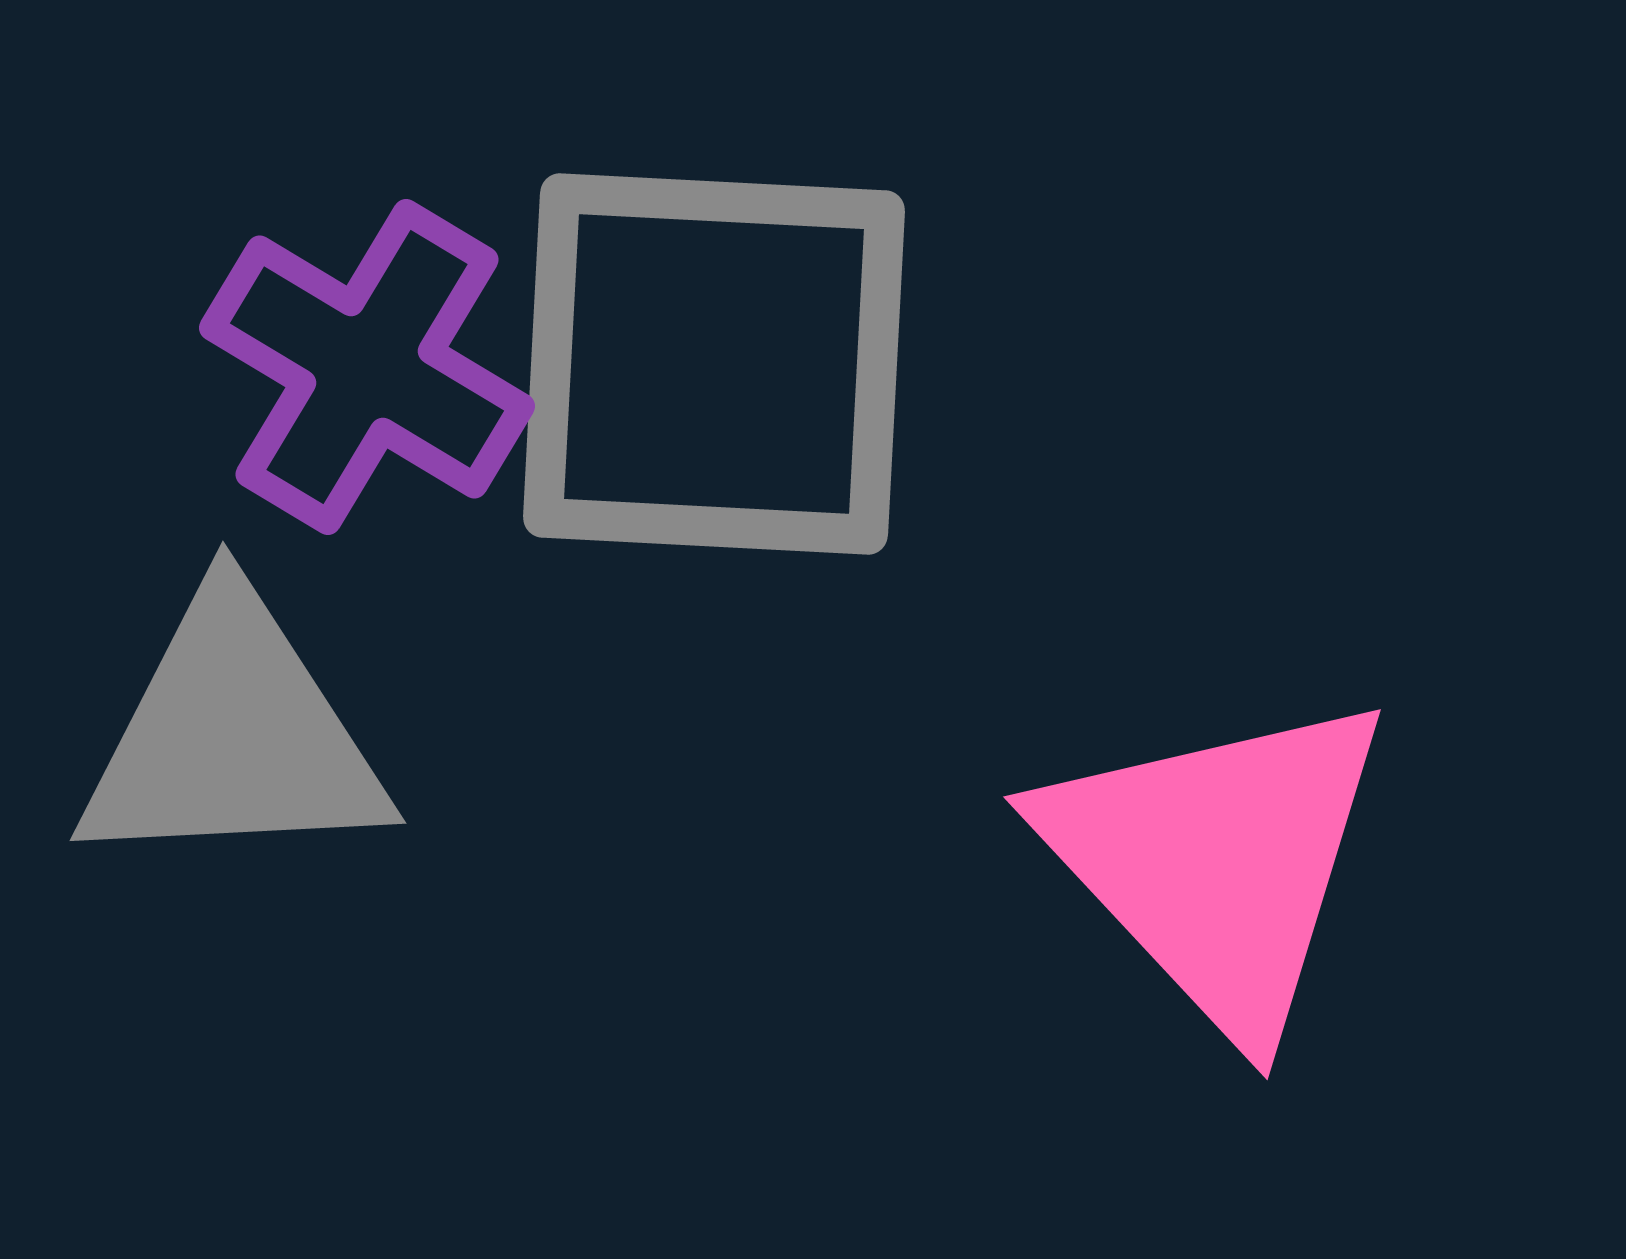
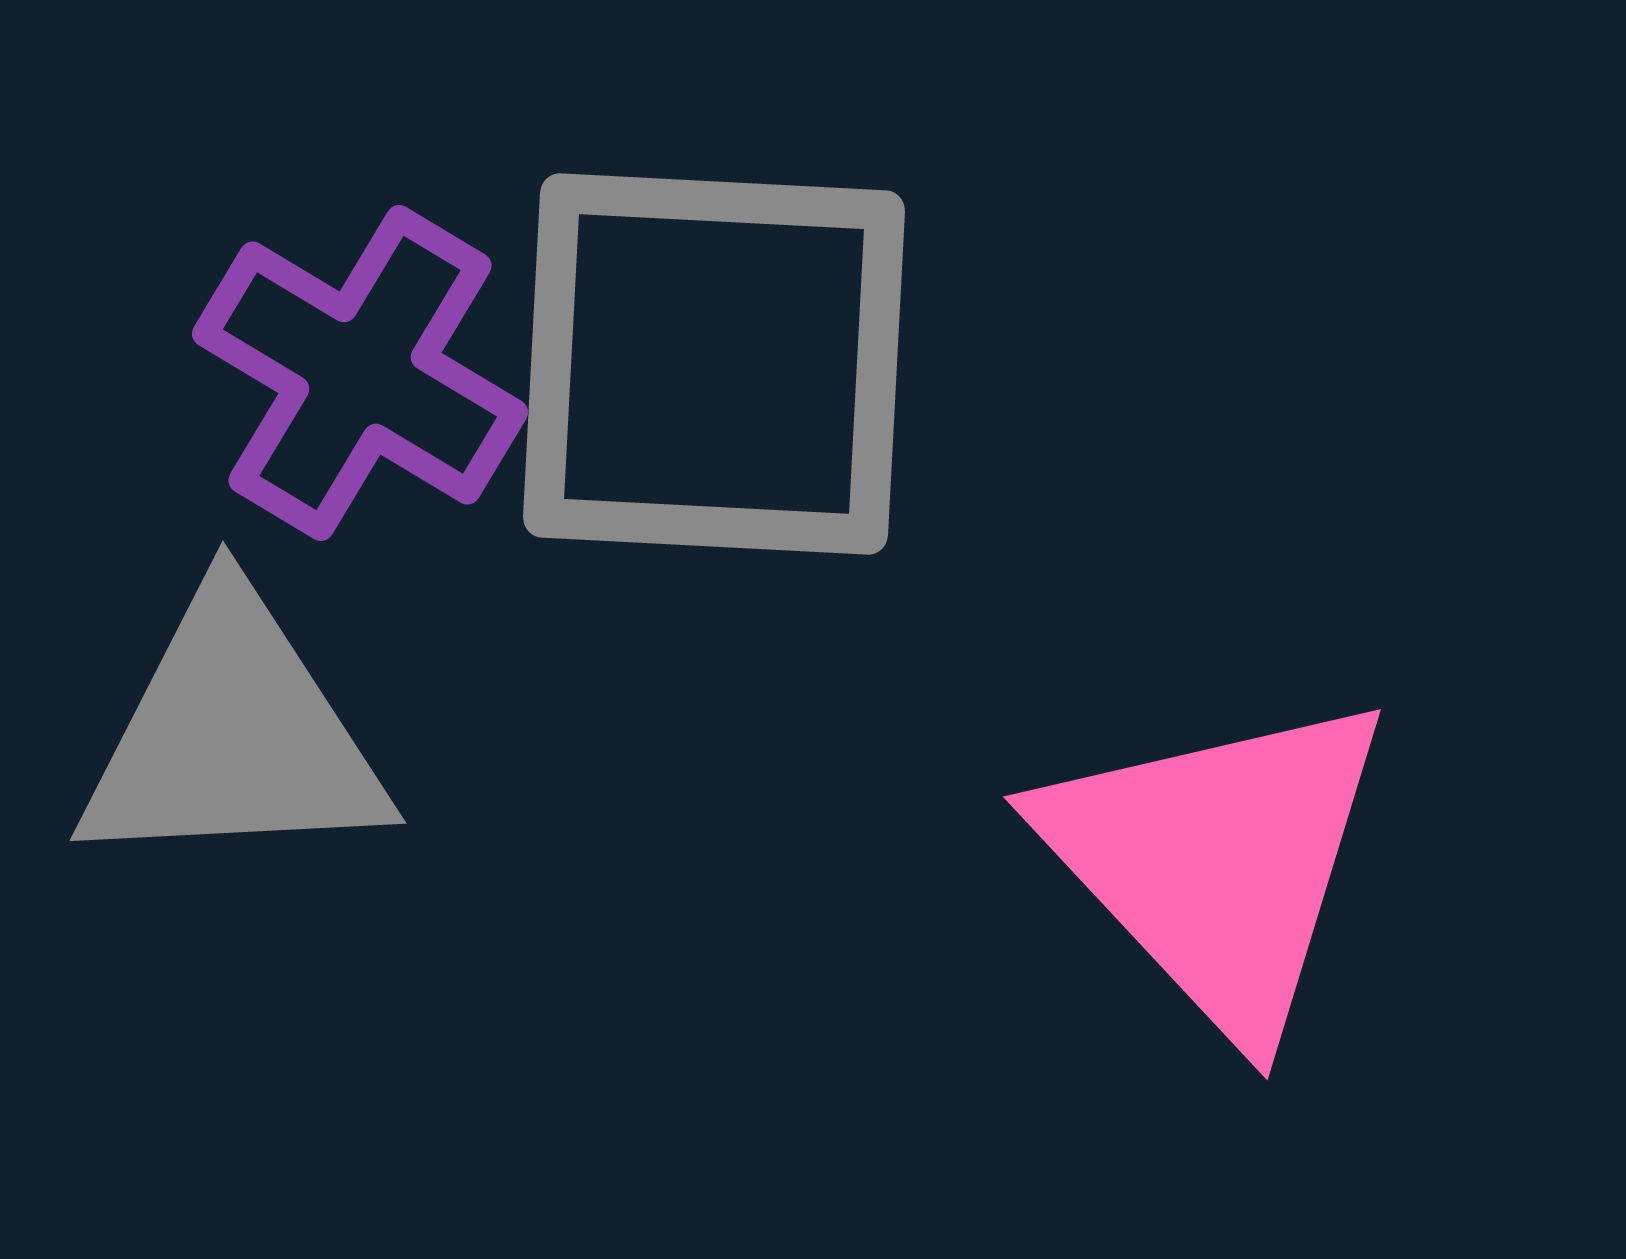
purple cross: moved 7 px left, 6 px down
